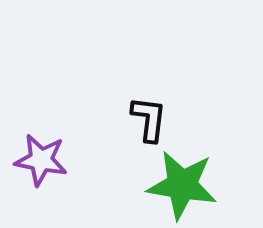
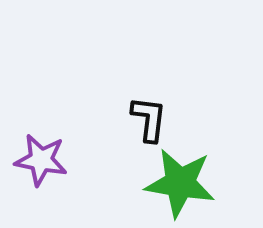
green star: moved 2 px left, 2 px up
